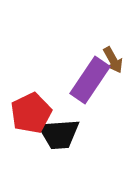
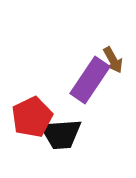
red pentagon: moved 1 px right, 4 px down
black trapezoid: moved 2 px right
